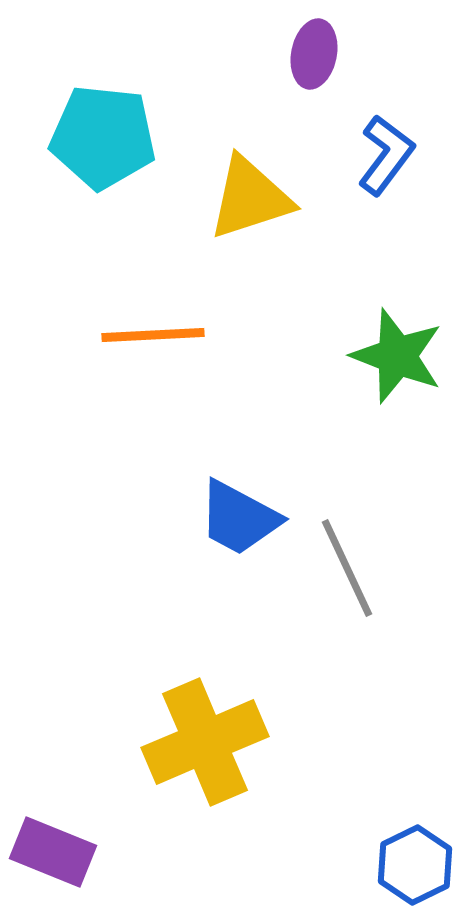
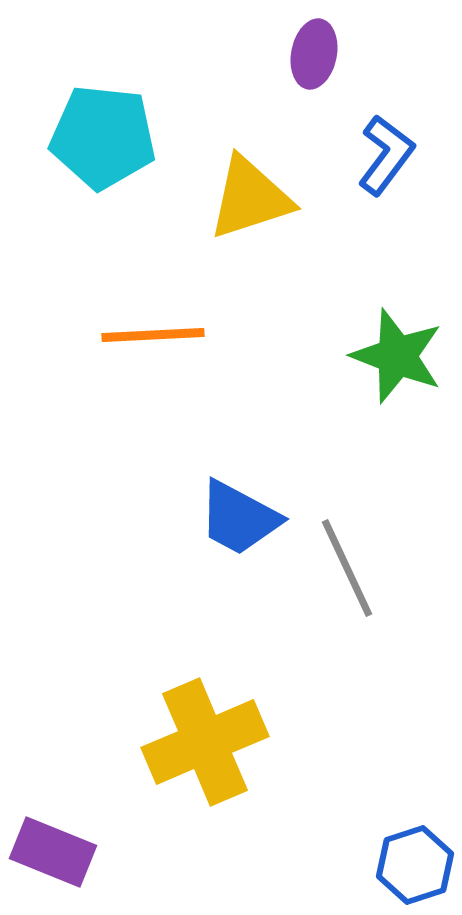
blue hexagon: rotated 8 degrees clockwise
